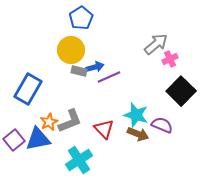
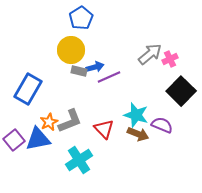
gray arrow: moved 6 px left, 10 px down
